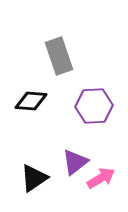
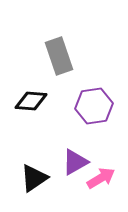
purple hexagon: rotated 6 degrees counterclockwise
purple triangle: rotated 8 degrees clockwise
